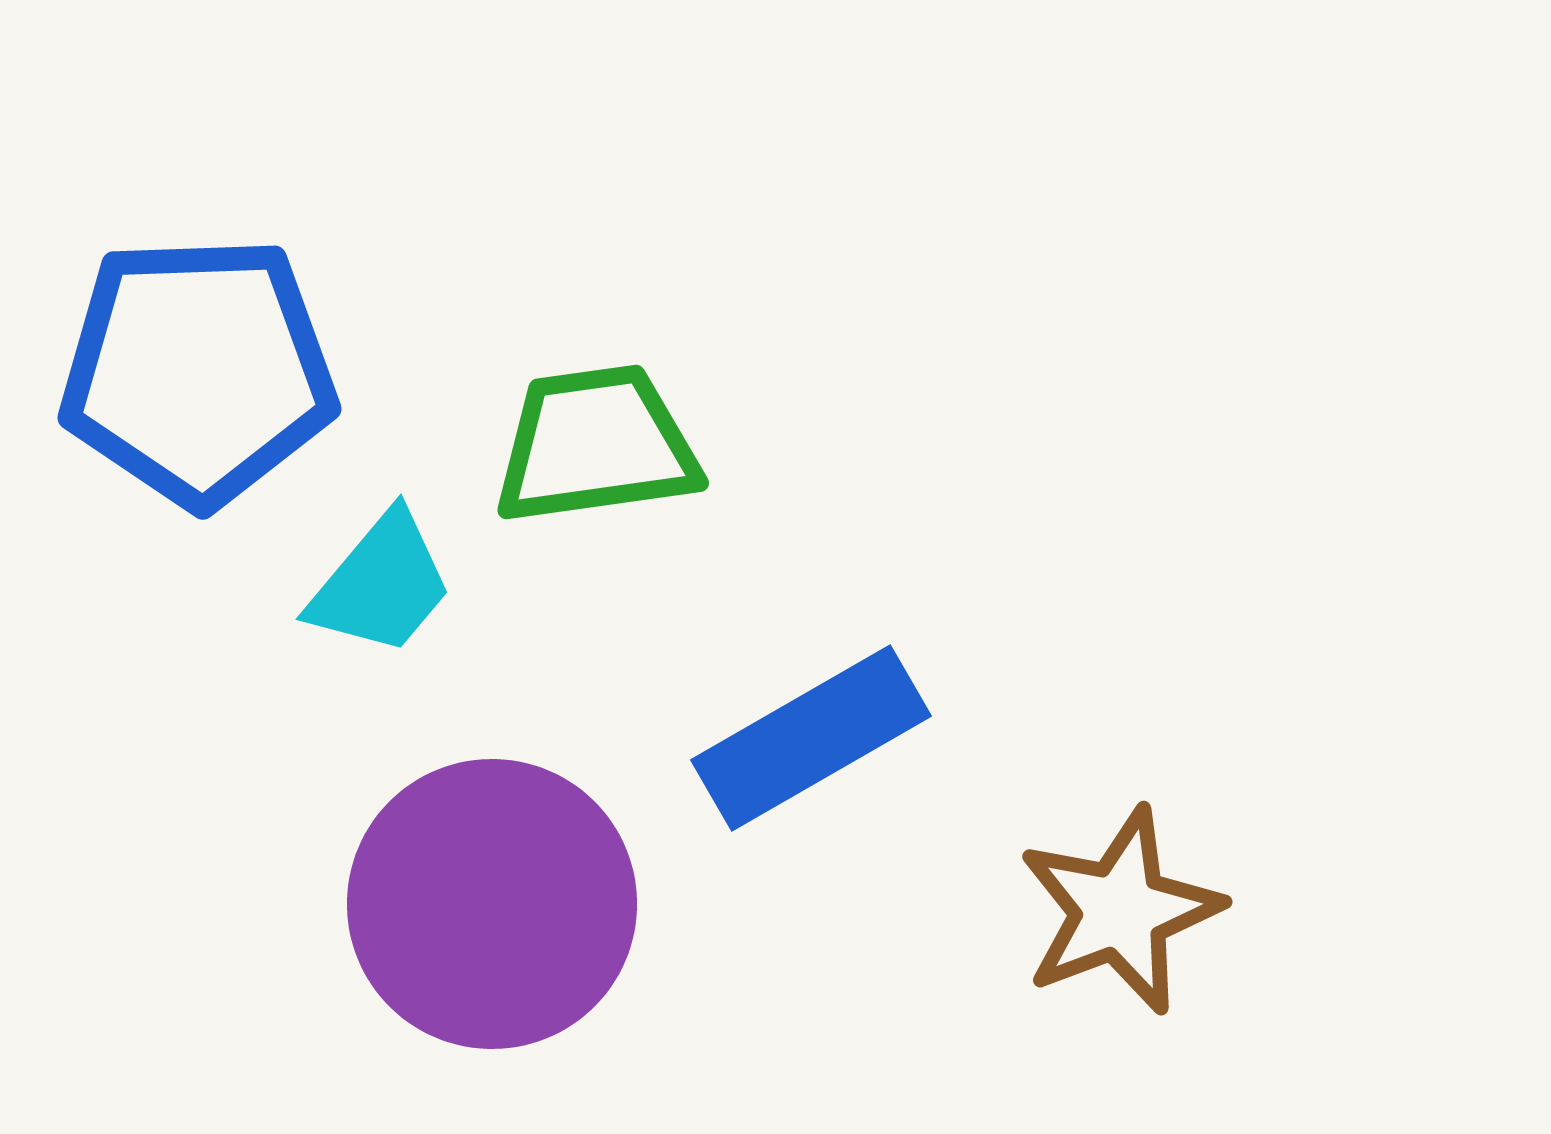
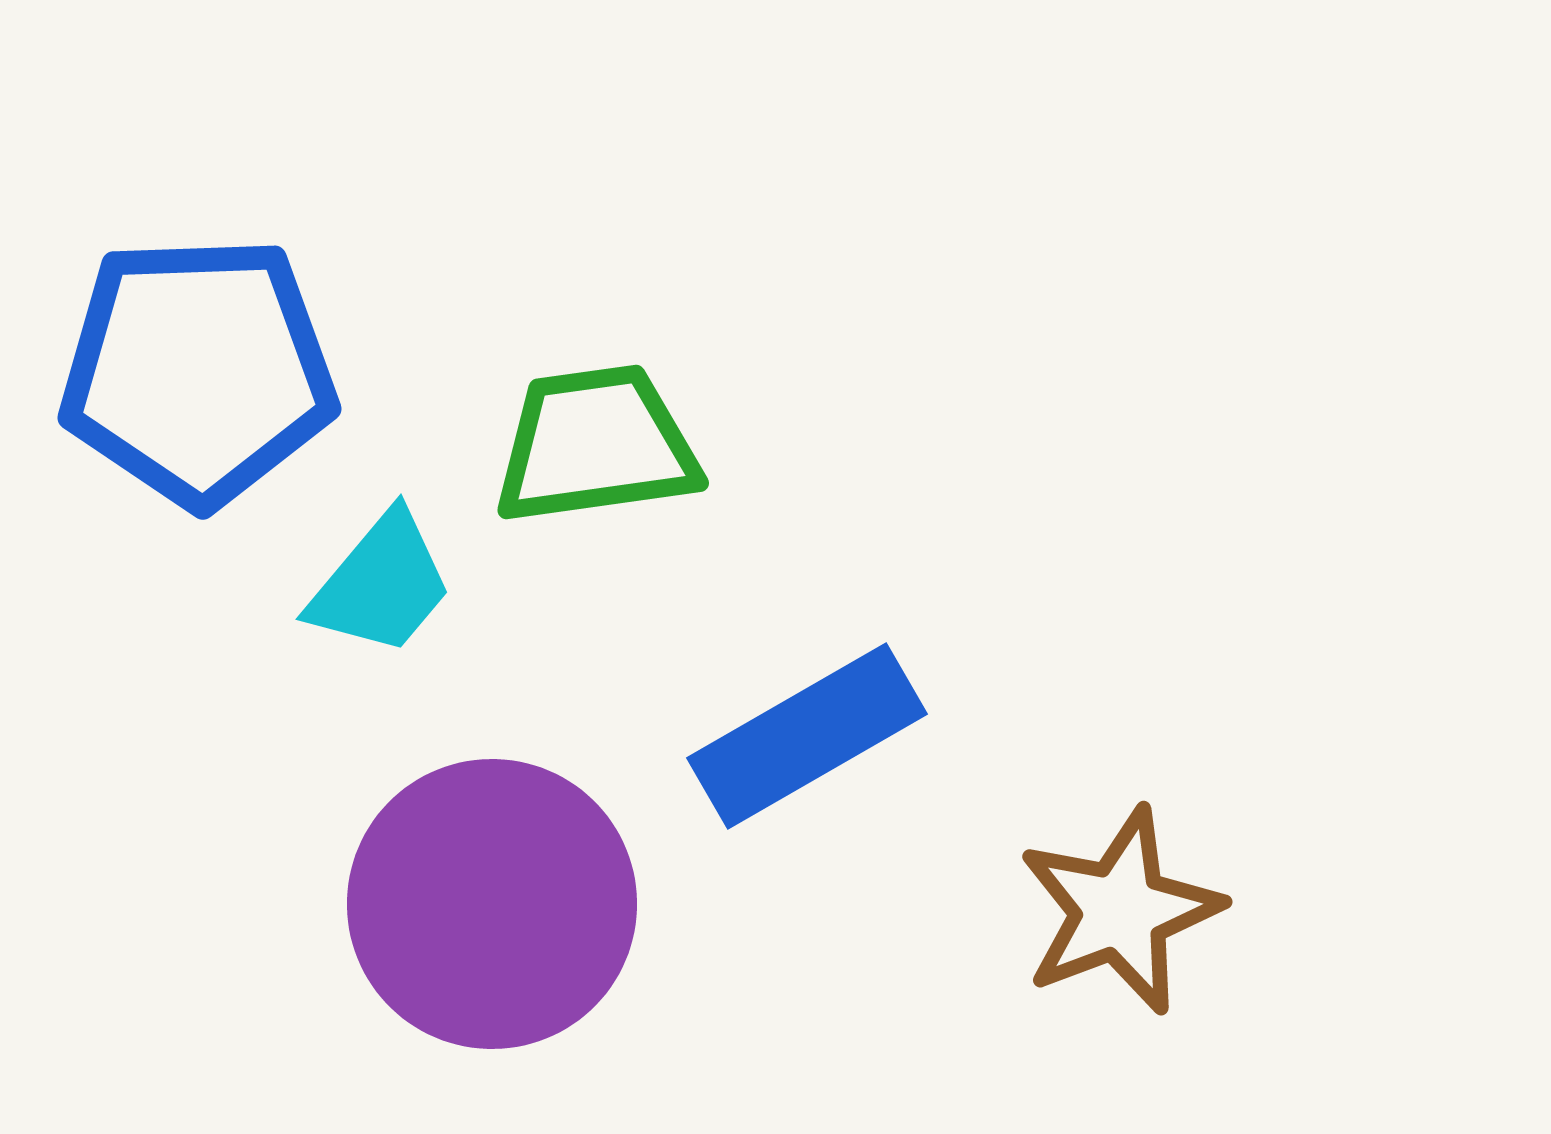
blue rectangle: moved 4 px left, 2 px up
